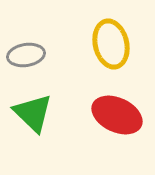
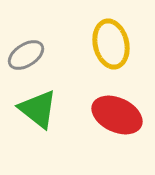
gray ellipse: rotated 24 degrees counterclockwise
green triangle: moved 5 px right, 4 px up; rotated 6 degrees counterclockwise
